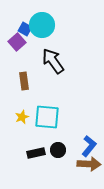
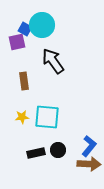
purple square: rotated 30 degrees clockwise
yellow star: rotated 16 degrees clockwise
